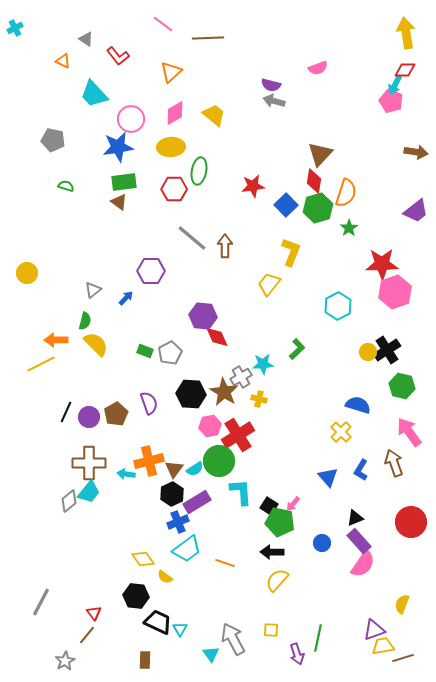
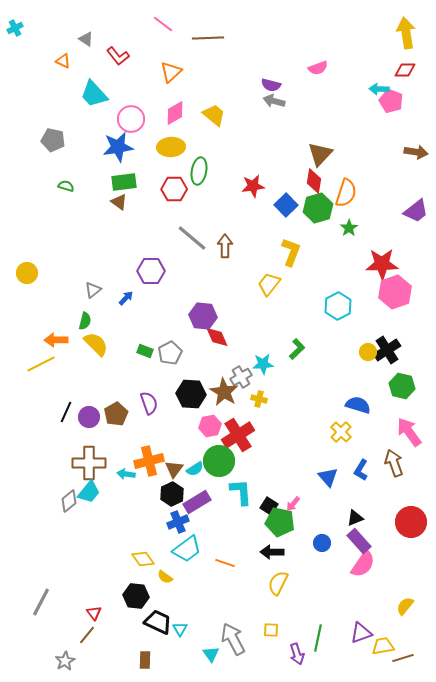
cyan arrow at (395, 85): moved 16 px left, 4 px down; rotated 66 degrees clockwise
yellow semicircle at (277, 580): moved 1 px right, 3 px down; rotated 15 degrees counterclockwise
yellow semicircle at (402, 604): moved 3 px right, 2 px down; rotated 18 degrees clockwise
purple triangle at (374, 630): moved 13 px left, 3 px down
